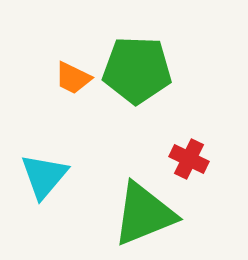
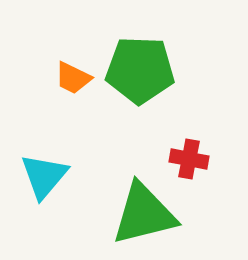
green pentagon: moved 3 px right
red cross: rotated 15 degrees counterclockwise
green triangle: rotated 8 degrees clockwise
